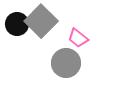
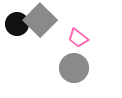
gray square: moved 1 px left, 1 px up
gray circle: moved 8 px right, 5 px down
